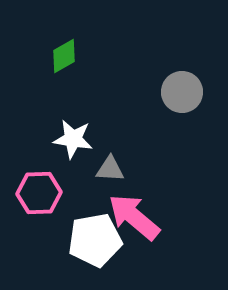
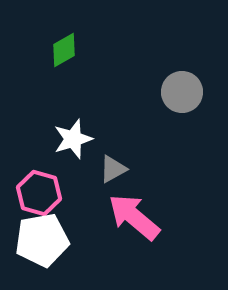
green diamond: moved 6 px up
white star: rotated 27 degrees counterclockwise
gray triangle: moved 3 px right; rotated 32 degrees counterclockwise
pink hexagon: rotated 18 degrees clockwise
white pentagon: moved 53 px left
